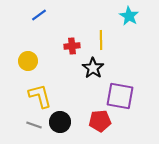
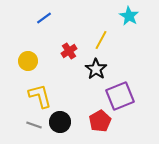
blue line: moved 5 px right, 3 px down
yellow line: rotated 30 degrees clockwise
red cross: moved 3 px left, 5 px down; rotated 28 degrees counterclockwise
black star: moved 3 px right, 1 px down
purple square: rotated 32 degrees counterclockwise
red pentagon: rotated 25 degrees counterclockwise
